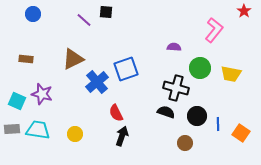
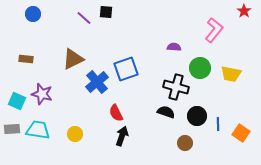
purple line: moved 2 px up
black cross: moved 1 px up
